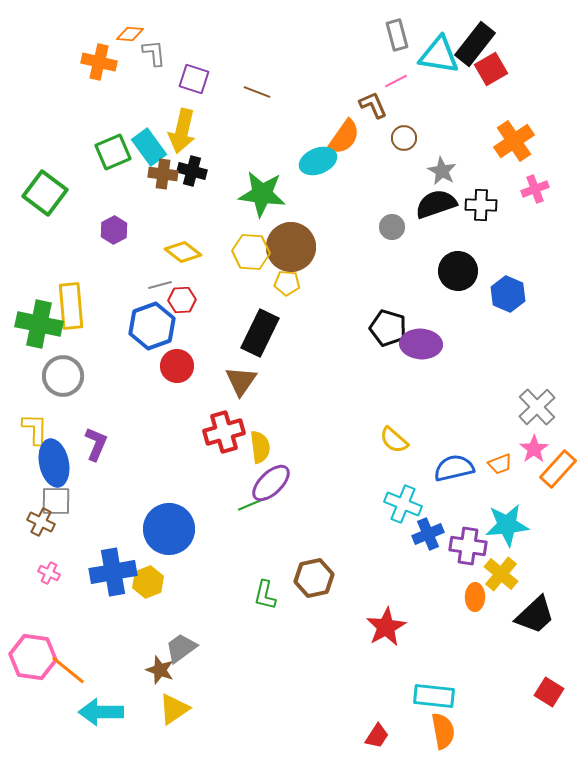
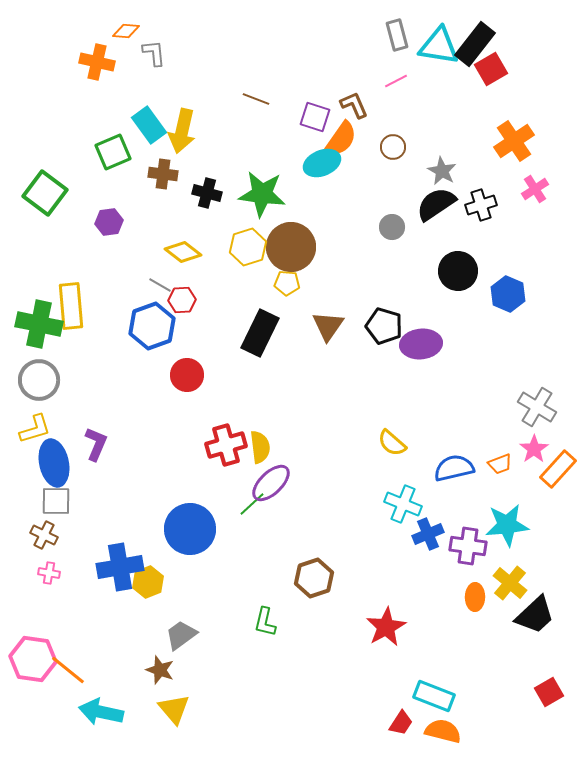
orange diamond at (130, 34): moved 4 px left, 3 px up
cyan triangle at (439, 55): moved 9 px up
orange cross at (99, 62): moved 2 px left
purple square at (194, 79): moved 121 px right, 38 px down
brown line at (257, 92): moved 1 px left, 7 px down
brown L-shape at (373, 105): moved 19 px left
orange semicircle at (344, 137): moved 3 px left, 2 px down
brown circle at (404, 138): moved 11 px left, 9 px down
cyan rectangle at (149, 147): moved 22 px up
cyan ellipse at (318, 161): moved 4 px right, 2 px down
black cross at (192, 171): moved 15 px right, 22 px down
pink cross at (535, 189): rotated 12 degrees counterclockwise
black semicircle at (436, 204): rotated 15 degrees counterclockwise
black cross at (481, 205): rotated 20 degrees counterclockwise
purple hexagon at (114, 230): moved 5 px left, 8 px up; rotated 20 degrees clockwise
yellow hexagon at (251, 252): moved 3 px left, 5 px up; rotated 21 degrees counterclockwise
gray line at (160, 285): rotated 45 degrees clockwise
black pentagon at (388, 328): moved 4 px left, 2 px up
purple ellipse at (421, 344): rotated 9 degrees counterclockwise
red circle at (177, 366): moved 10 px right, 9 px down
gray circle at (63, 376): moved 24 px left, 4 px down
brown triangle at (241, 381): moved 87 px right, 55 px up
gray cross at (537, 407): rotated 15 degrees counterclockwise
yellow L-shape at (35, 429): rotated 72 degrees clockwise
red cross at (224, 432): moved 2 px right, 13 px down
yellow semicircle at (394, 440): moved 2 px left, 3 px down
green line at (252, 504): rotated 20 degrees counterclockwise
brown cross at (41, 522): moved 3 px right, 13 px down
blue circle at (169, 529): moved 21 px right
blue cross at (113, 572): moved 7 px right, 5 px up
pink cross at (49, 573): rotated 15 degrees counterclockwise
yellow cross at (501, 574): moved 9 px right, 9 px down
brown hexagon at (314, 578): rotated 6 degrees counterclockwise
green L-shape at (265, 595): moved 27 px down
gray trapezoid at (181, 648): moved 13 px up
pink hexagon at (33, 657): moved 2 px down
red square at (549, 692): rotated 28 degrees clockwise
cyan rectangle at (434, 696): rotated 15 degrees clockwise
yellow triangle at (174, 709): rotated 36 degrees counterclockwise
cyan arrow at (101, 712): rotated 12 degrees clockwise
orange semicircle at (443, 731): rotated 66 degrees counterclockwise
red trapezoid at (377, 736): moved 24 px right, 13 px up
